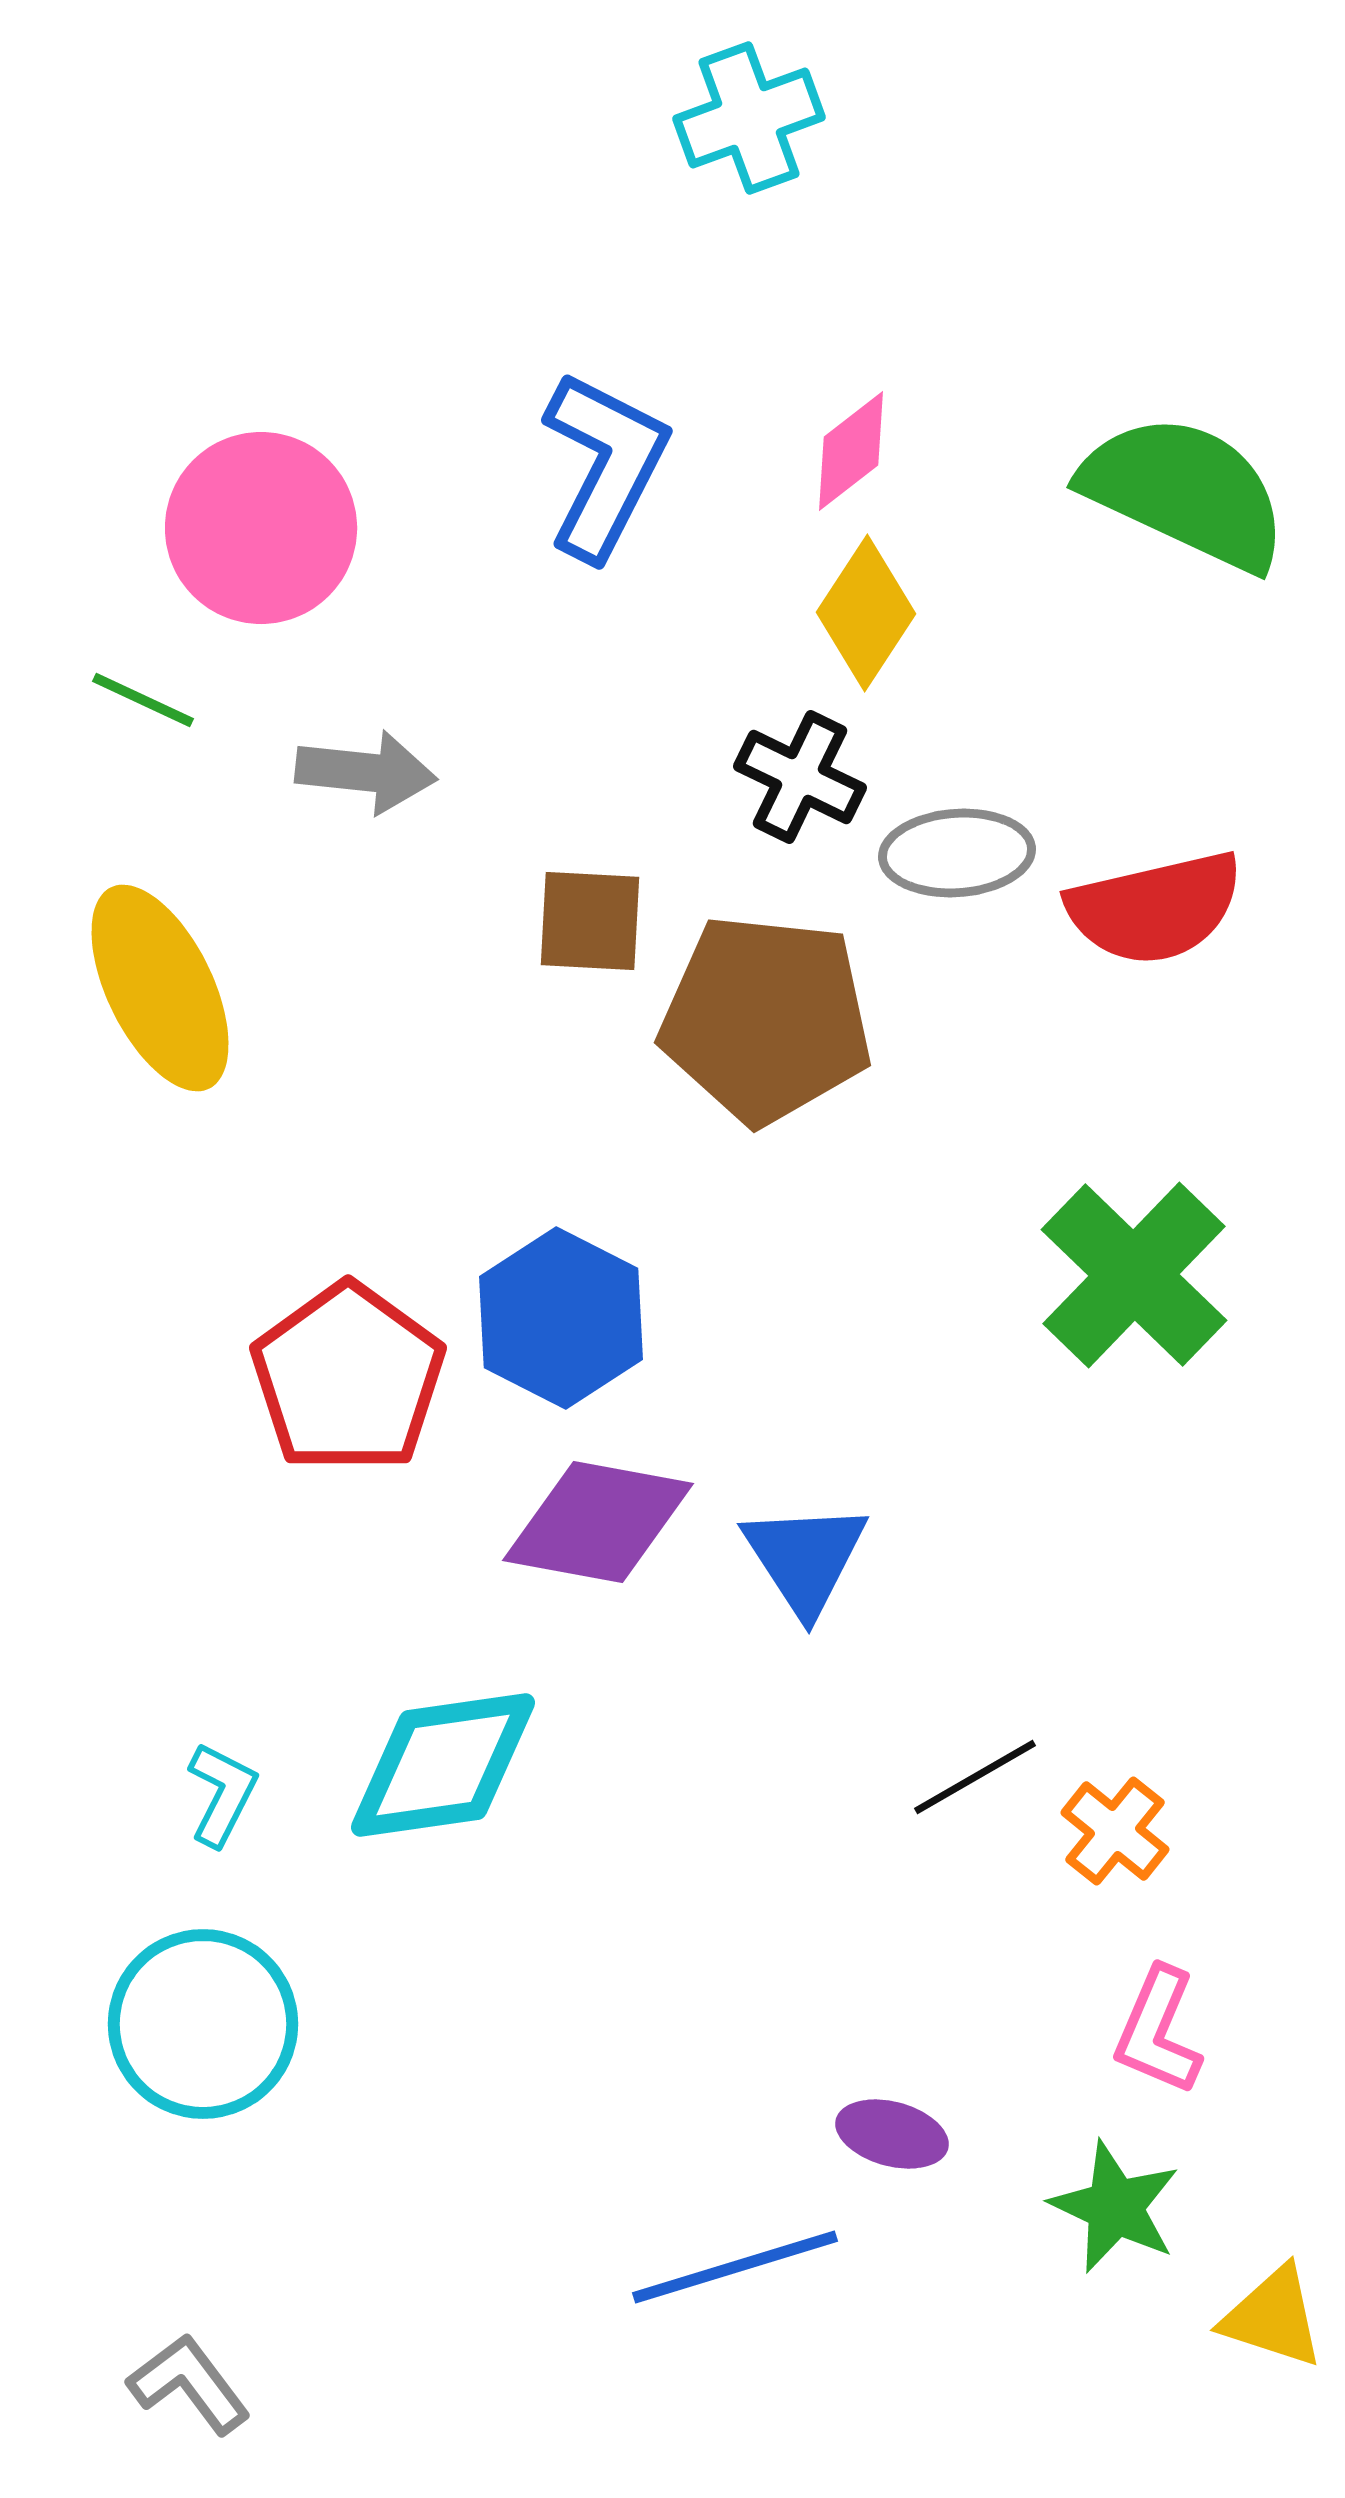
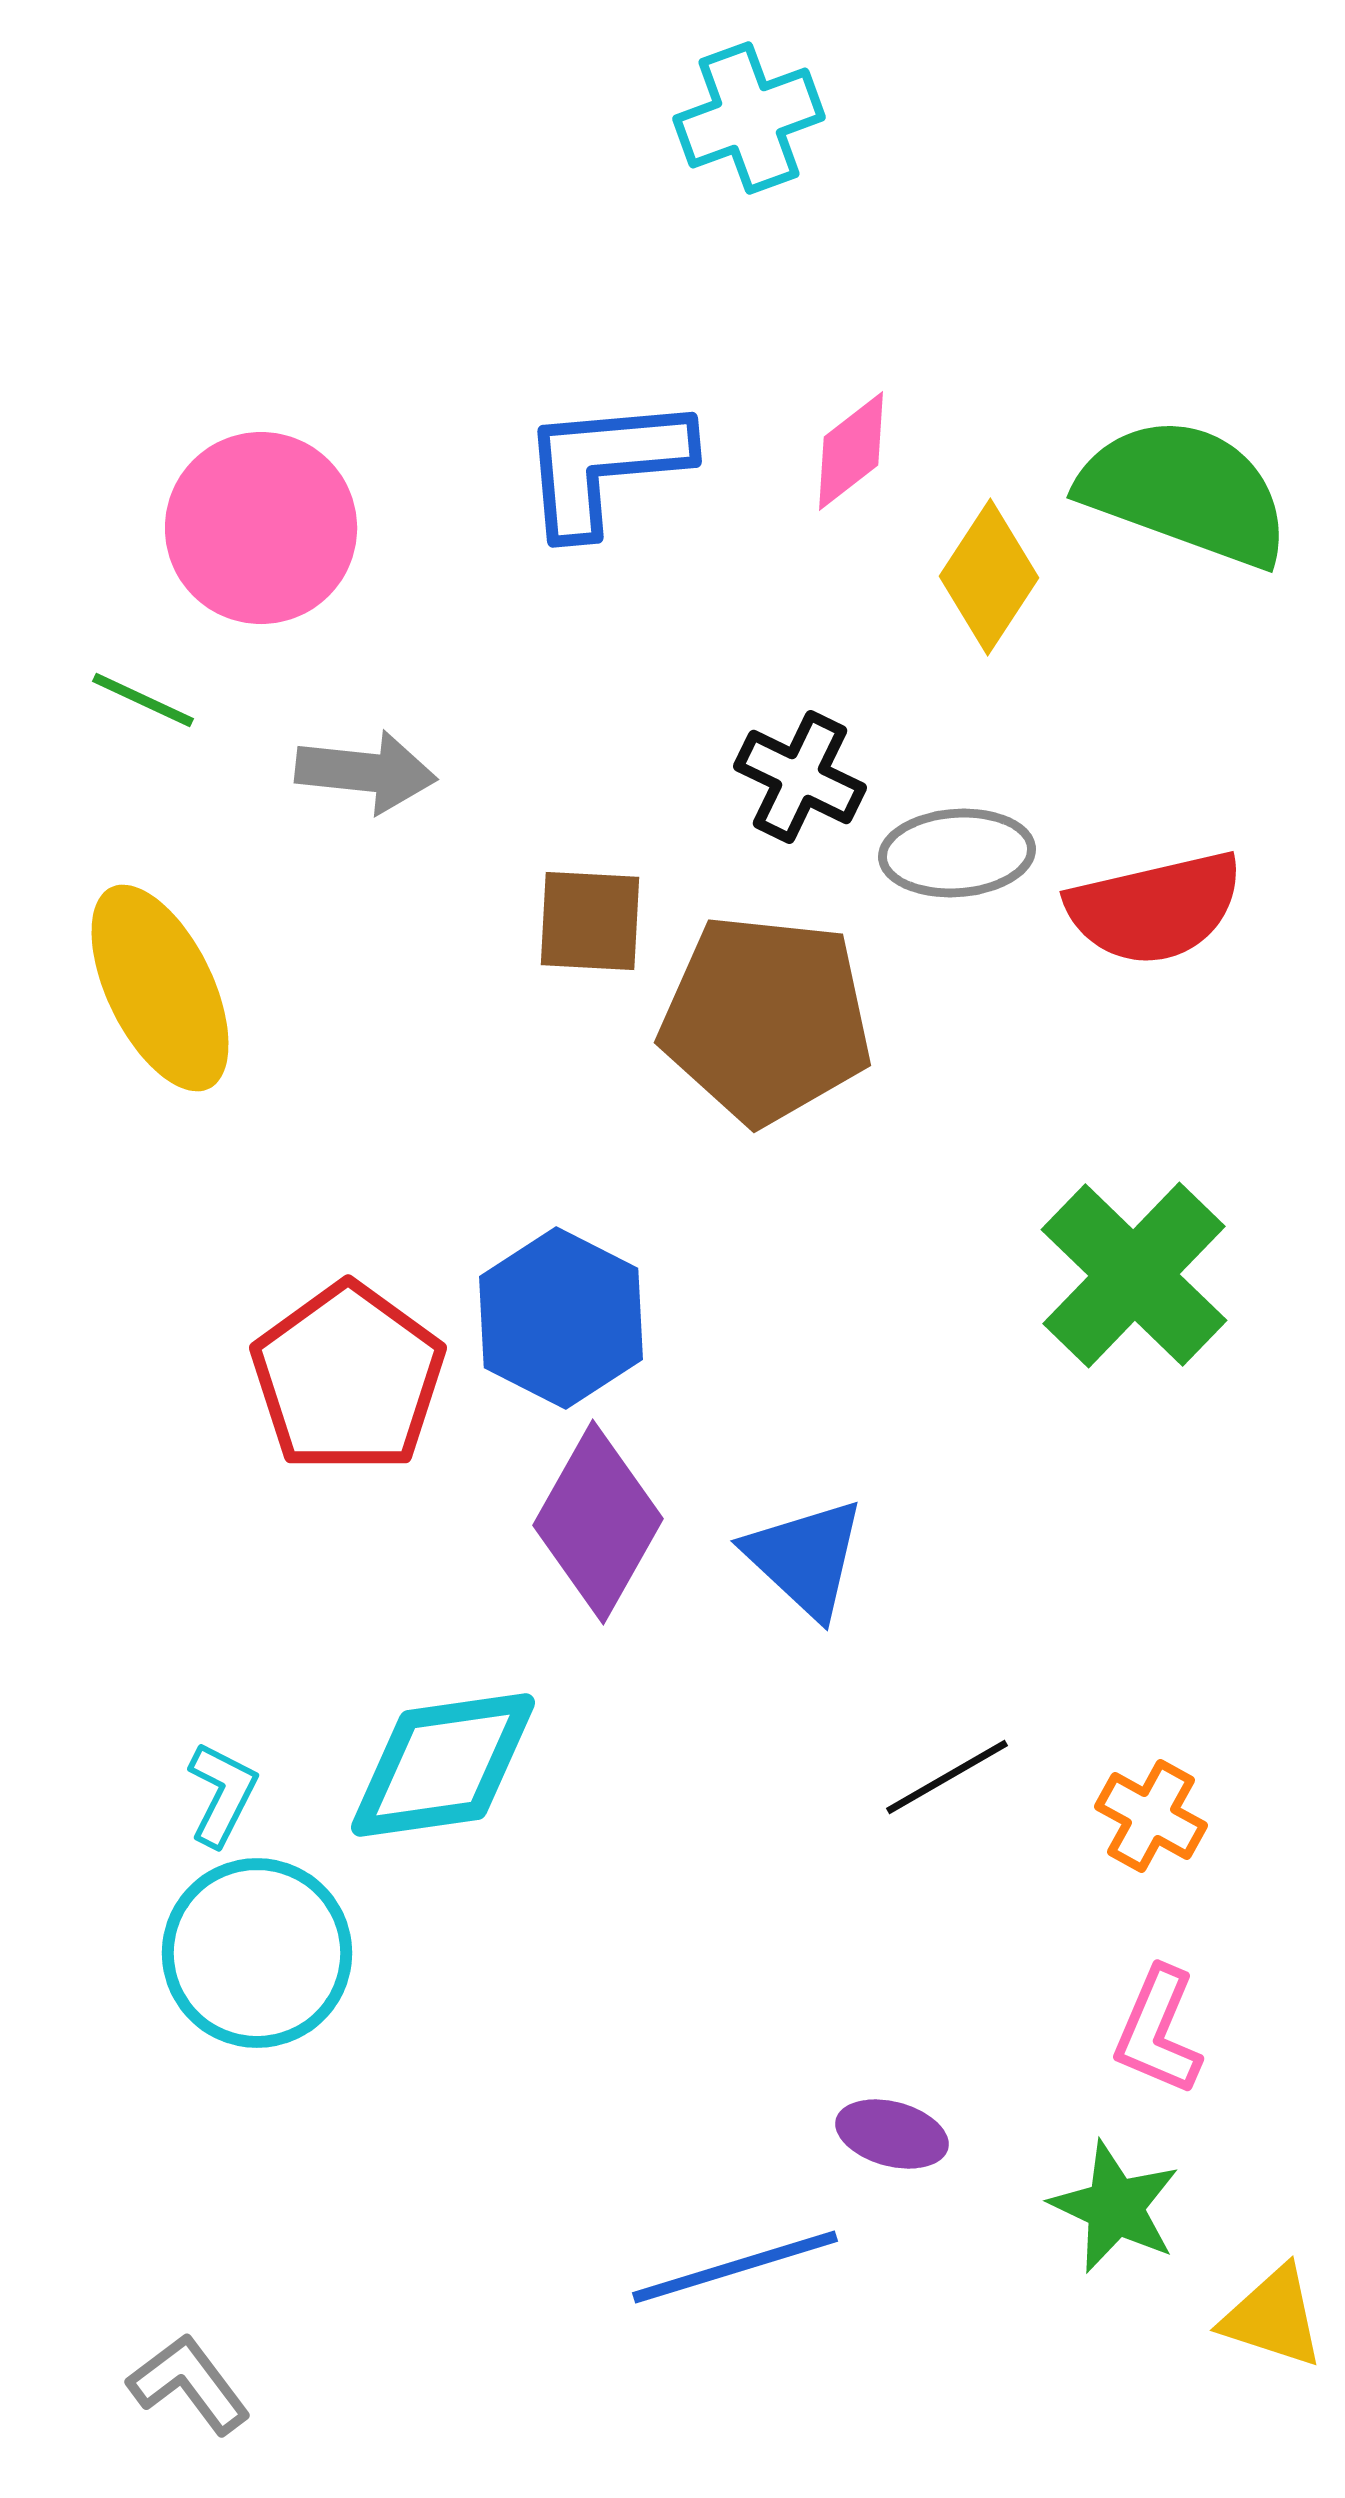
blue L-shape: rotated 122 degrees counterclockwise
green semicircle: rotated 5 degrees counterclockwise
yellow diamond: moved 123 px right, 36 px up
purple diamond: rotated 71 degrees counterclockwise
blue triangle: rotated 14 degrees counterclockwise
black line: moved 28 px left
orange cross: moved 36 px right, 15 px up; rotated 10 degrees counterclockwise
cyan circle: moved 54 px right, 71 px up
